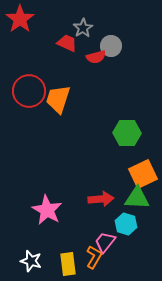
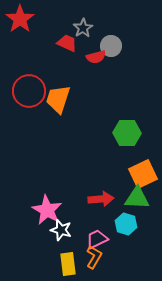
pink trapezoid: moved 8 px left, 3 px up; rotated 25 degrees clockwise
white star: moved 30 px right, 31 px up
